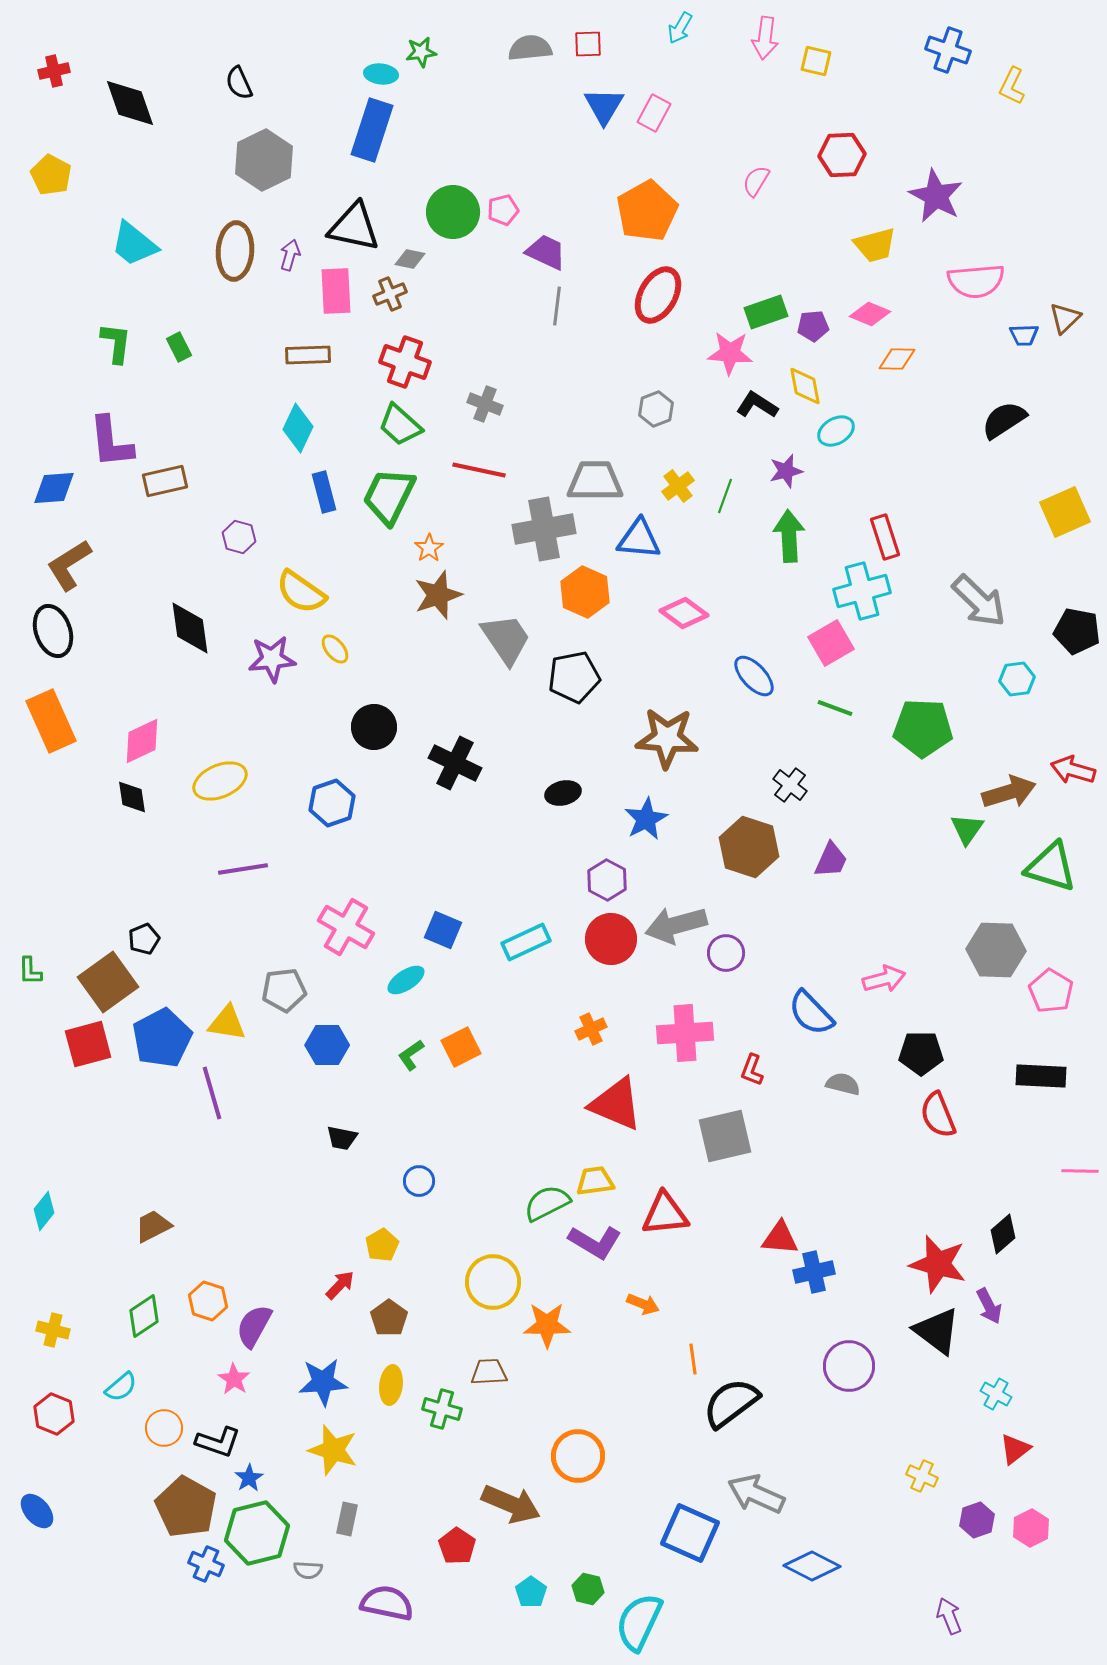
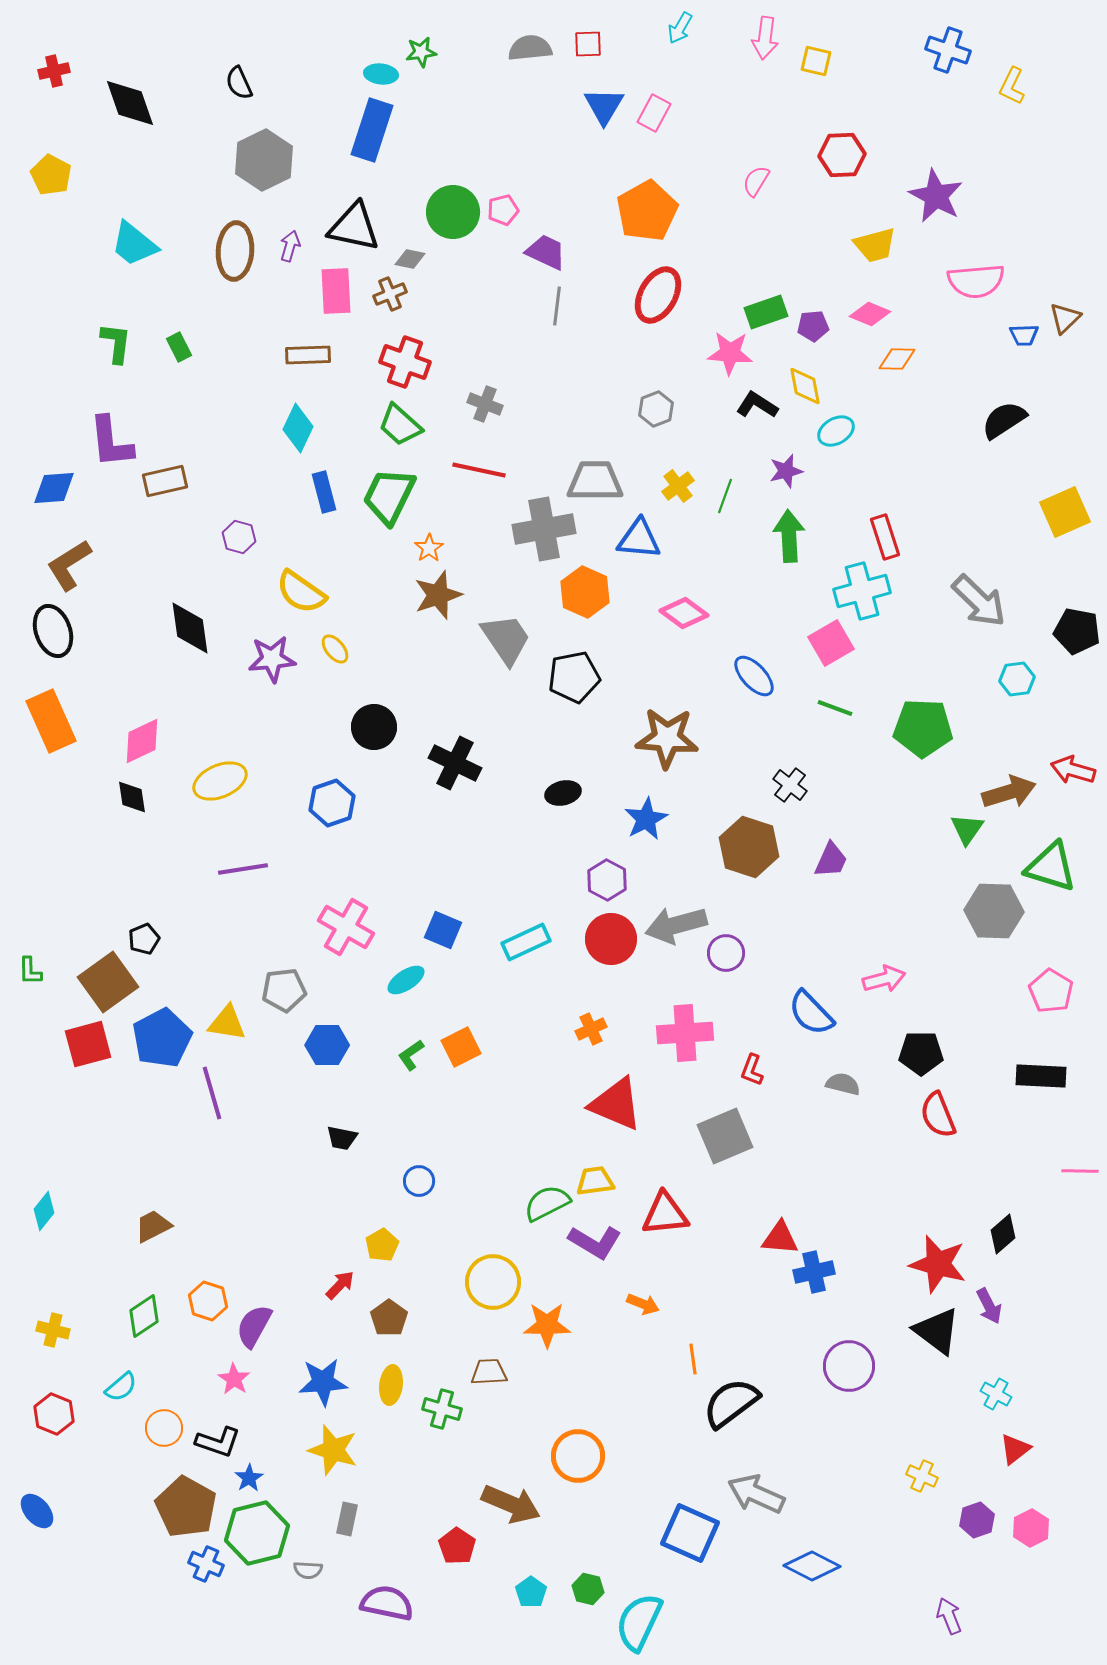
purple arrow at (290, 255): moved 9 px up
gray hexagon at (996, 950): moved 2 px left, 39 px up
gray square at (725, 1136): rotated 10 degrees counterclockwise
